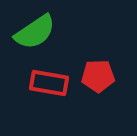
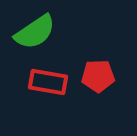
red rectangle: moved 1 px left, 1 px up
